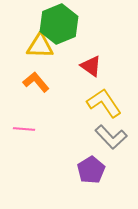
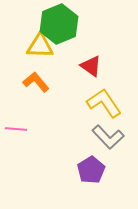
pink line: moved 8 px left
gray L-shape: moved 3 px left
